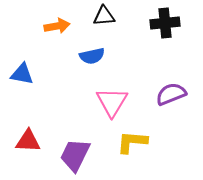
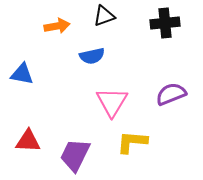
black triangle: rotated 15 degrees counterclockwise
